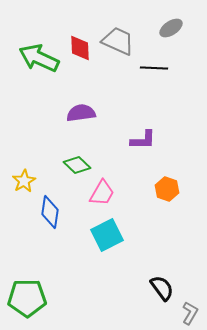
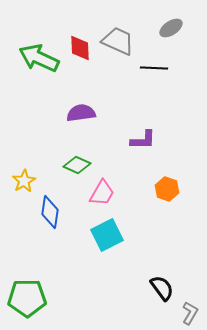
green diamond: rotated 20 degrees counterclockwise
